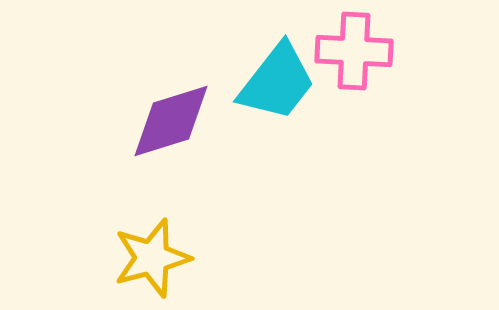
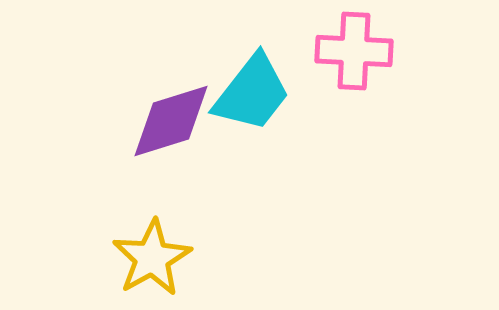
cyan trapezoid: moved 25 px left, 11 px down
yellow star: rotated 14 degrees counterclockwise
